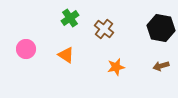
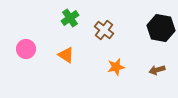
brown cross: moved 1 px down
brown arrow: moved 4 px left, 4 px down
